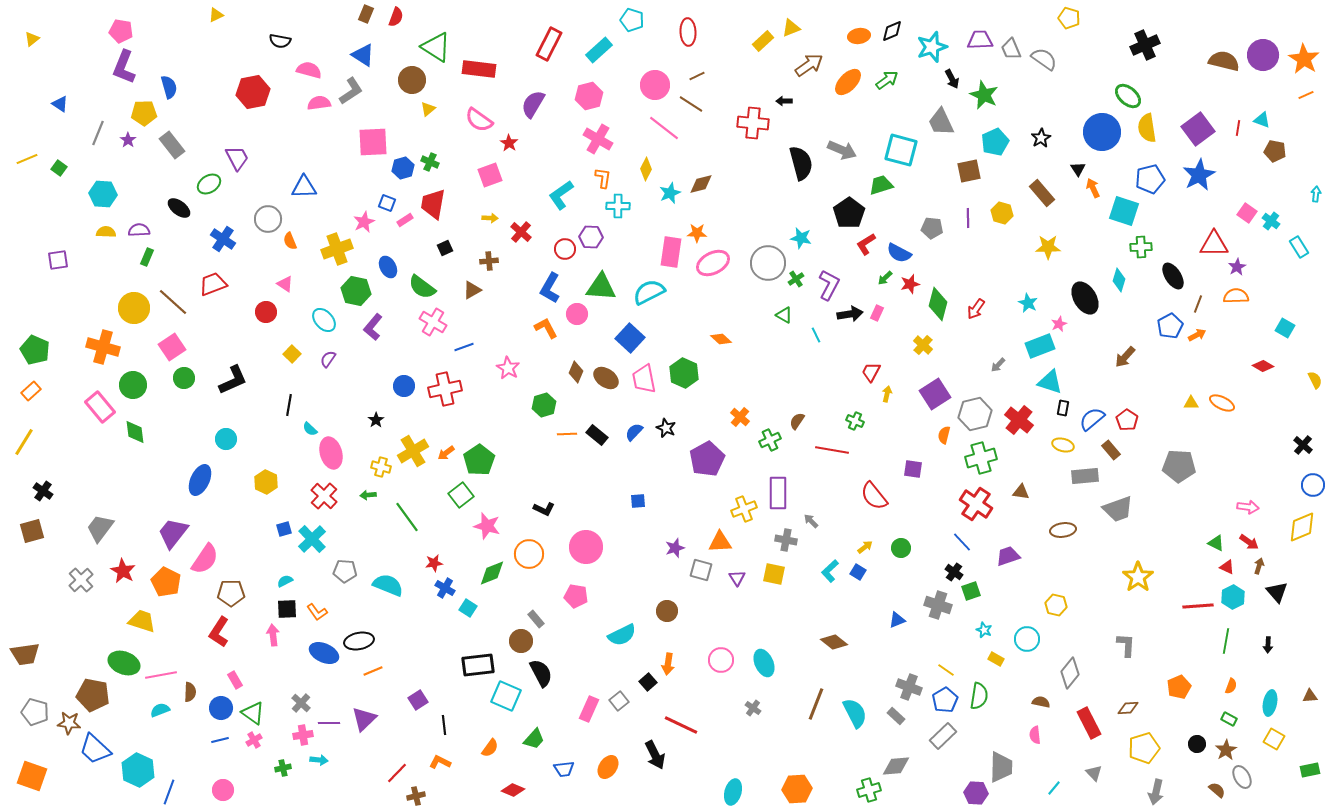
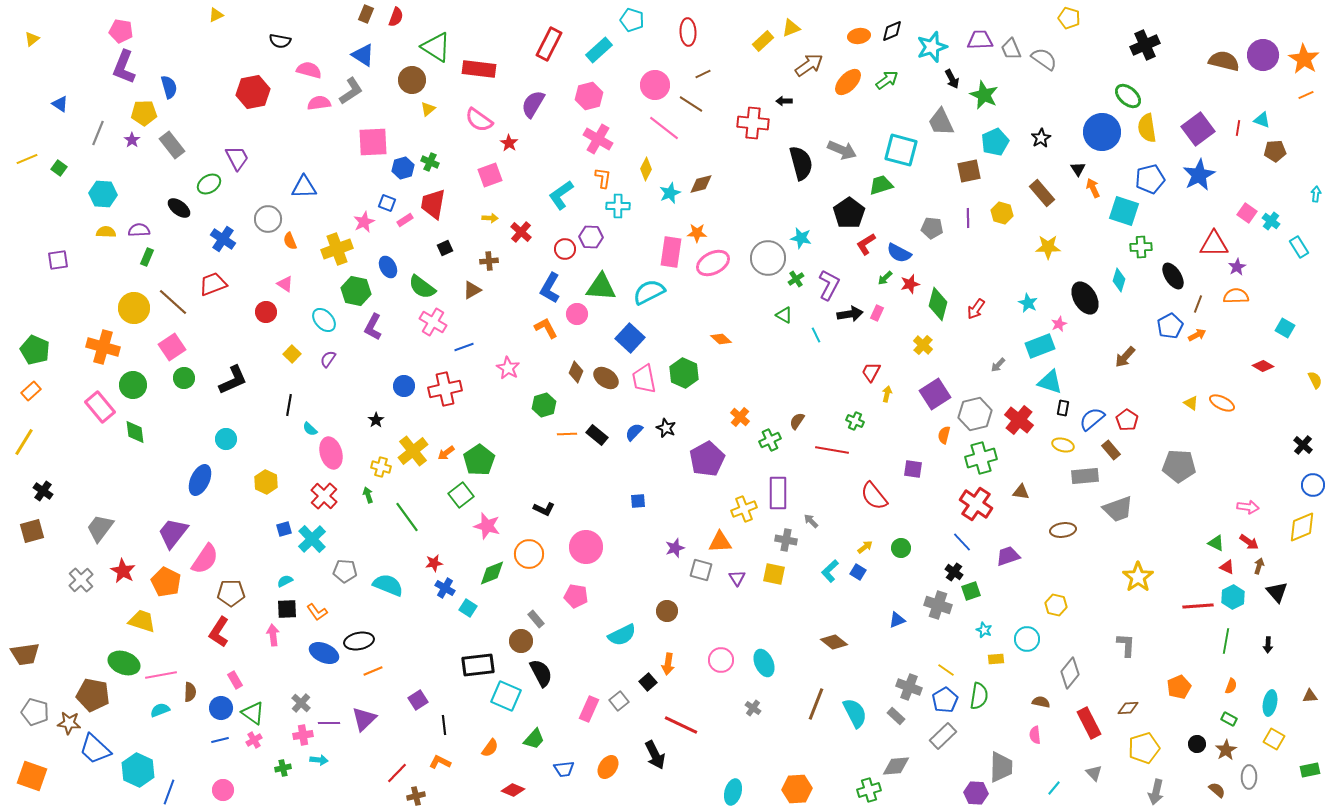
brown line at (697, 76): moved 6 px right, 2 px up
purple star at (128, 140): moved 4 px right
brown pentagon at (1275, 151): rotated 15 degrees counterclockwise
gray circle at (768, 263): moved 5 px up
purple L-shape at (373, 327): rotated 12 degrees counterclockwise
yellow triangle at (1191, 403): rotated 35 degrees clockwise
yellow cross at (413, 451): rotated 8 degrees counterclockwise
green arrow at (368, 495): rotated 77 degrees clockwise
yellow rectangle at (996, 659): rotated 35 degrees counterclockwise
gray ellipse at (1242, 777): moved 7 px right; rotated 30 degrees clockwise
